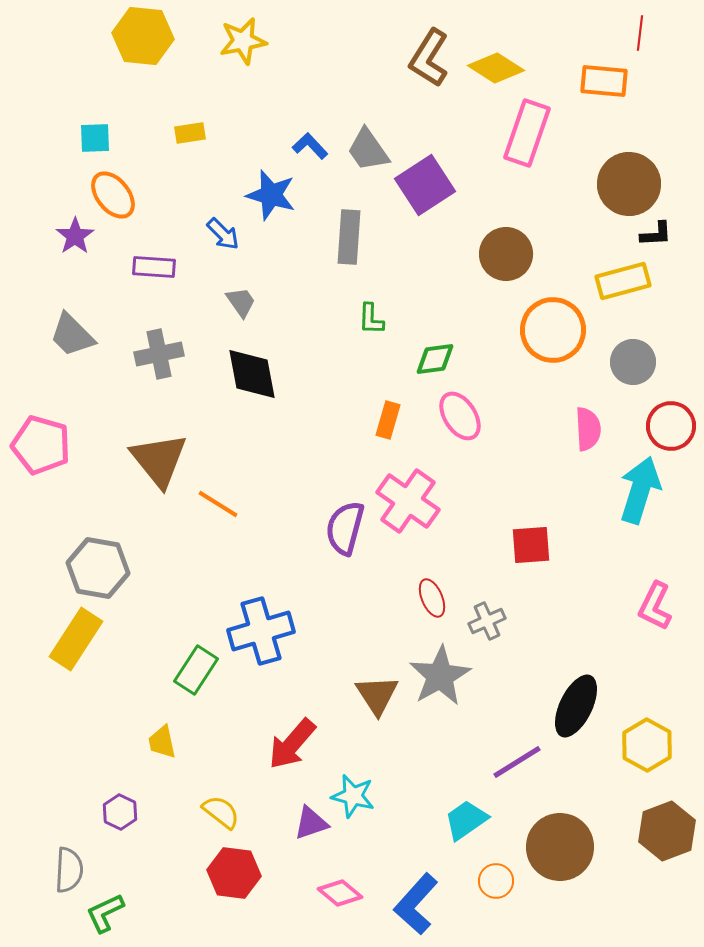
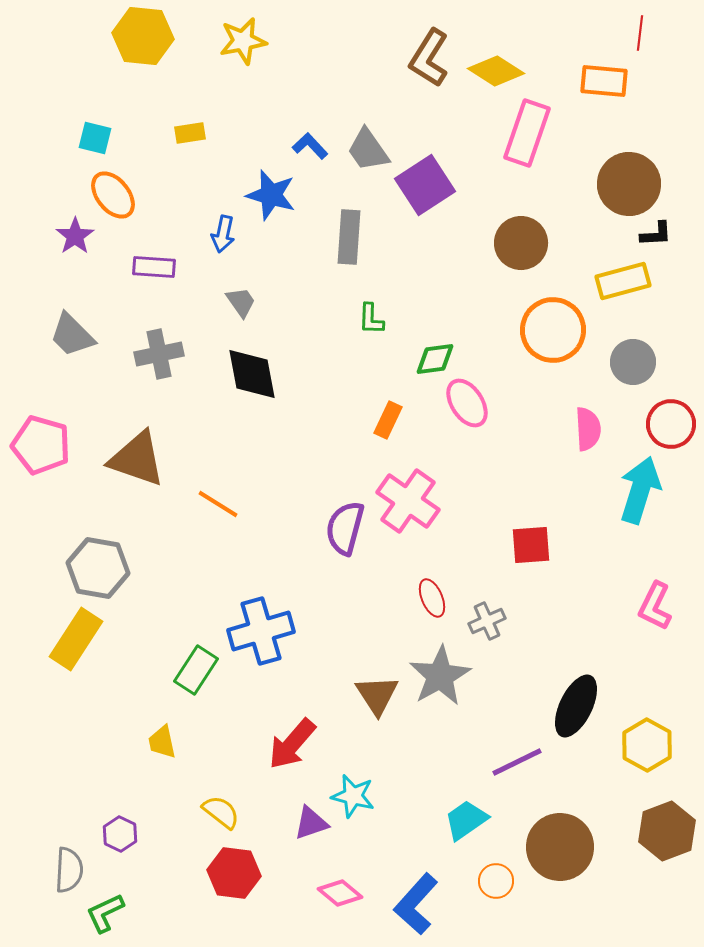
yellow diamond at (496, 68): moved 3 px down
cyan square at (95, 138): rotated 16 degrees clockwise
blue arrow at (223, 234): rotated 57 degrees clockwise
brown circle at (506, 254): moved 15 px right, 11 px up
pink ellipse at (460, 416): moved 7 px right, 13 px up
orange rectangle at (388, 420): rotated 9 degrees clockwise
red circle at (671, 426): moved 2 px up
brown triangle at (159, 460): moved 22 px left, 1 px up; rotated 32 degrees counterclockwise
purple line at (517, 762): rotated 6 degrees clockwise
purple hexagon at (120, 812): moved 22 px down
